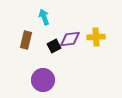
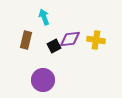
yellow cross: moved 3 px down; rotated 12 degrees clockwise
